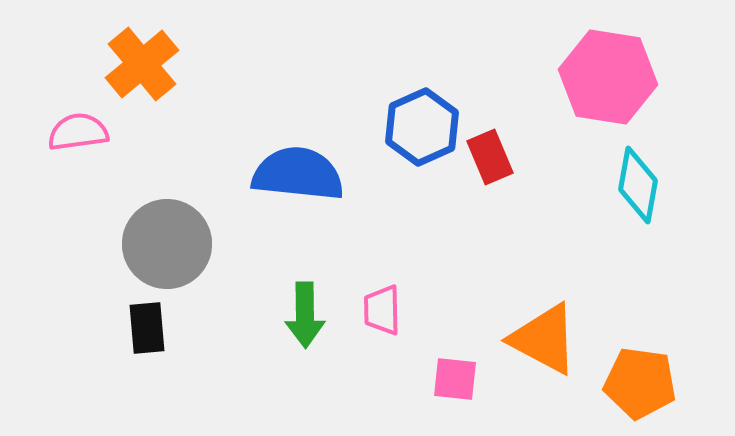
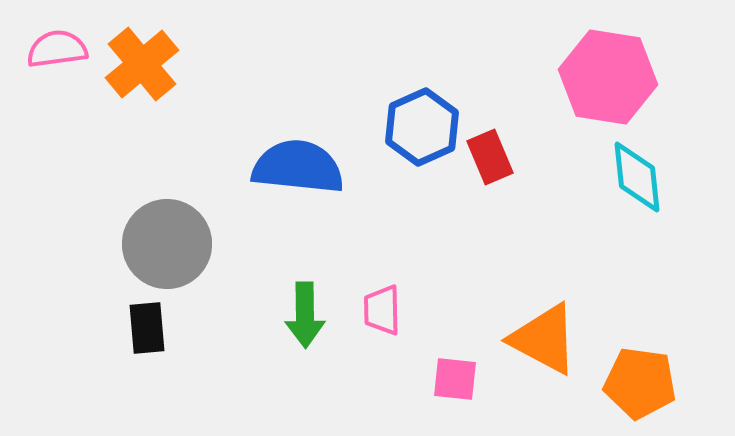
pink semicircle: moved 21 px left, 83 px up
blue semicircle: moved 7 px up
cyan diamond: moved 1 px left, 8 px up; rotated 16 degrees counterclockwise
